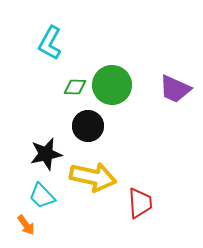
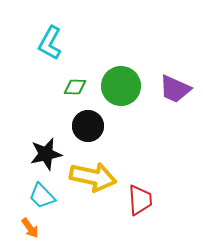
green circle: moved 9 px right, 1 px down
red trapezoid: moved 3 px up
orange arrow: moved 4 px right, 3 px down
